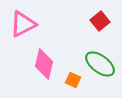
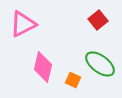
red square: moved 2 px left, 1 px up
pink diamond: moved 1 px left, 3 px down
